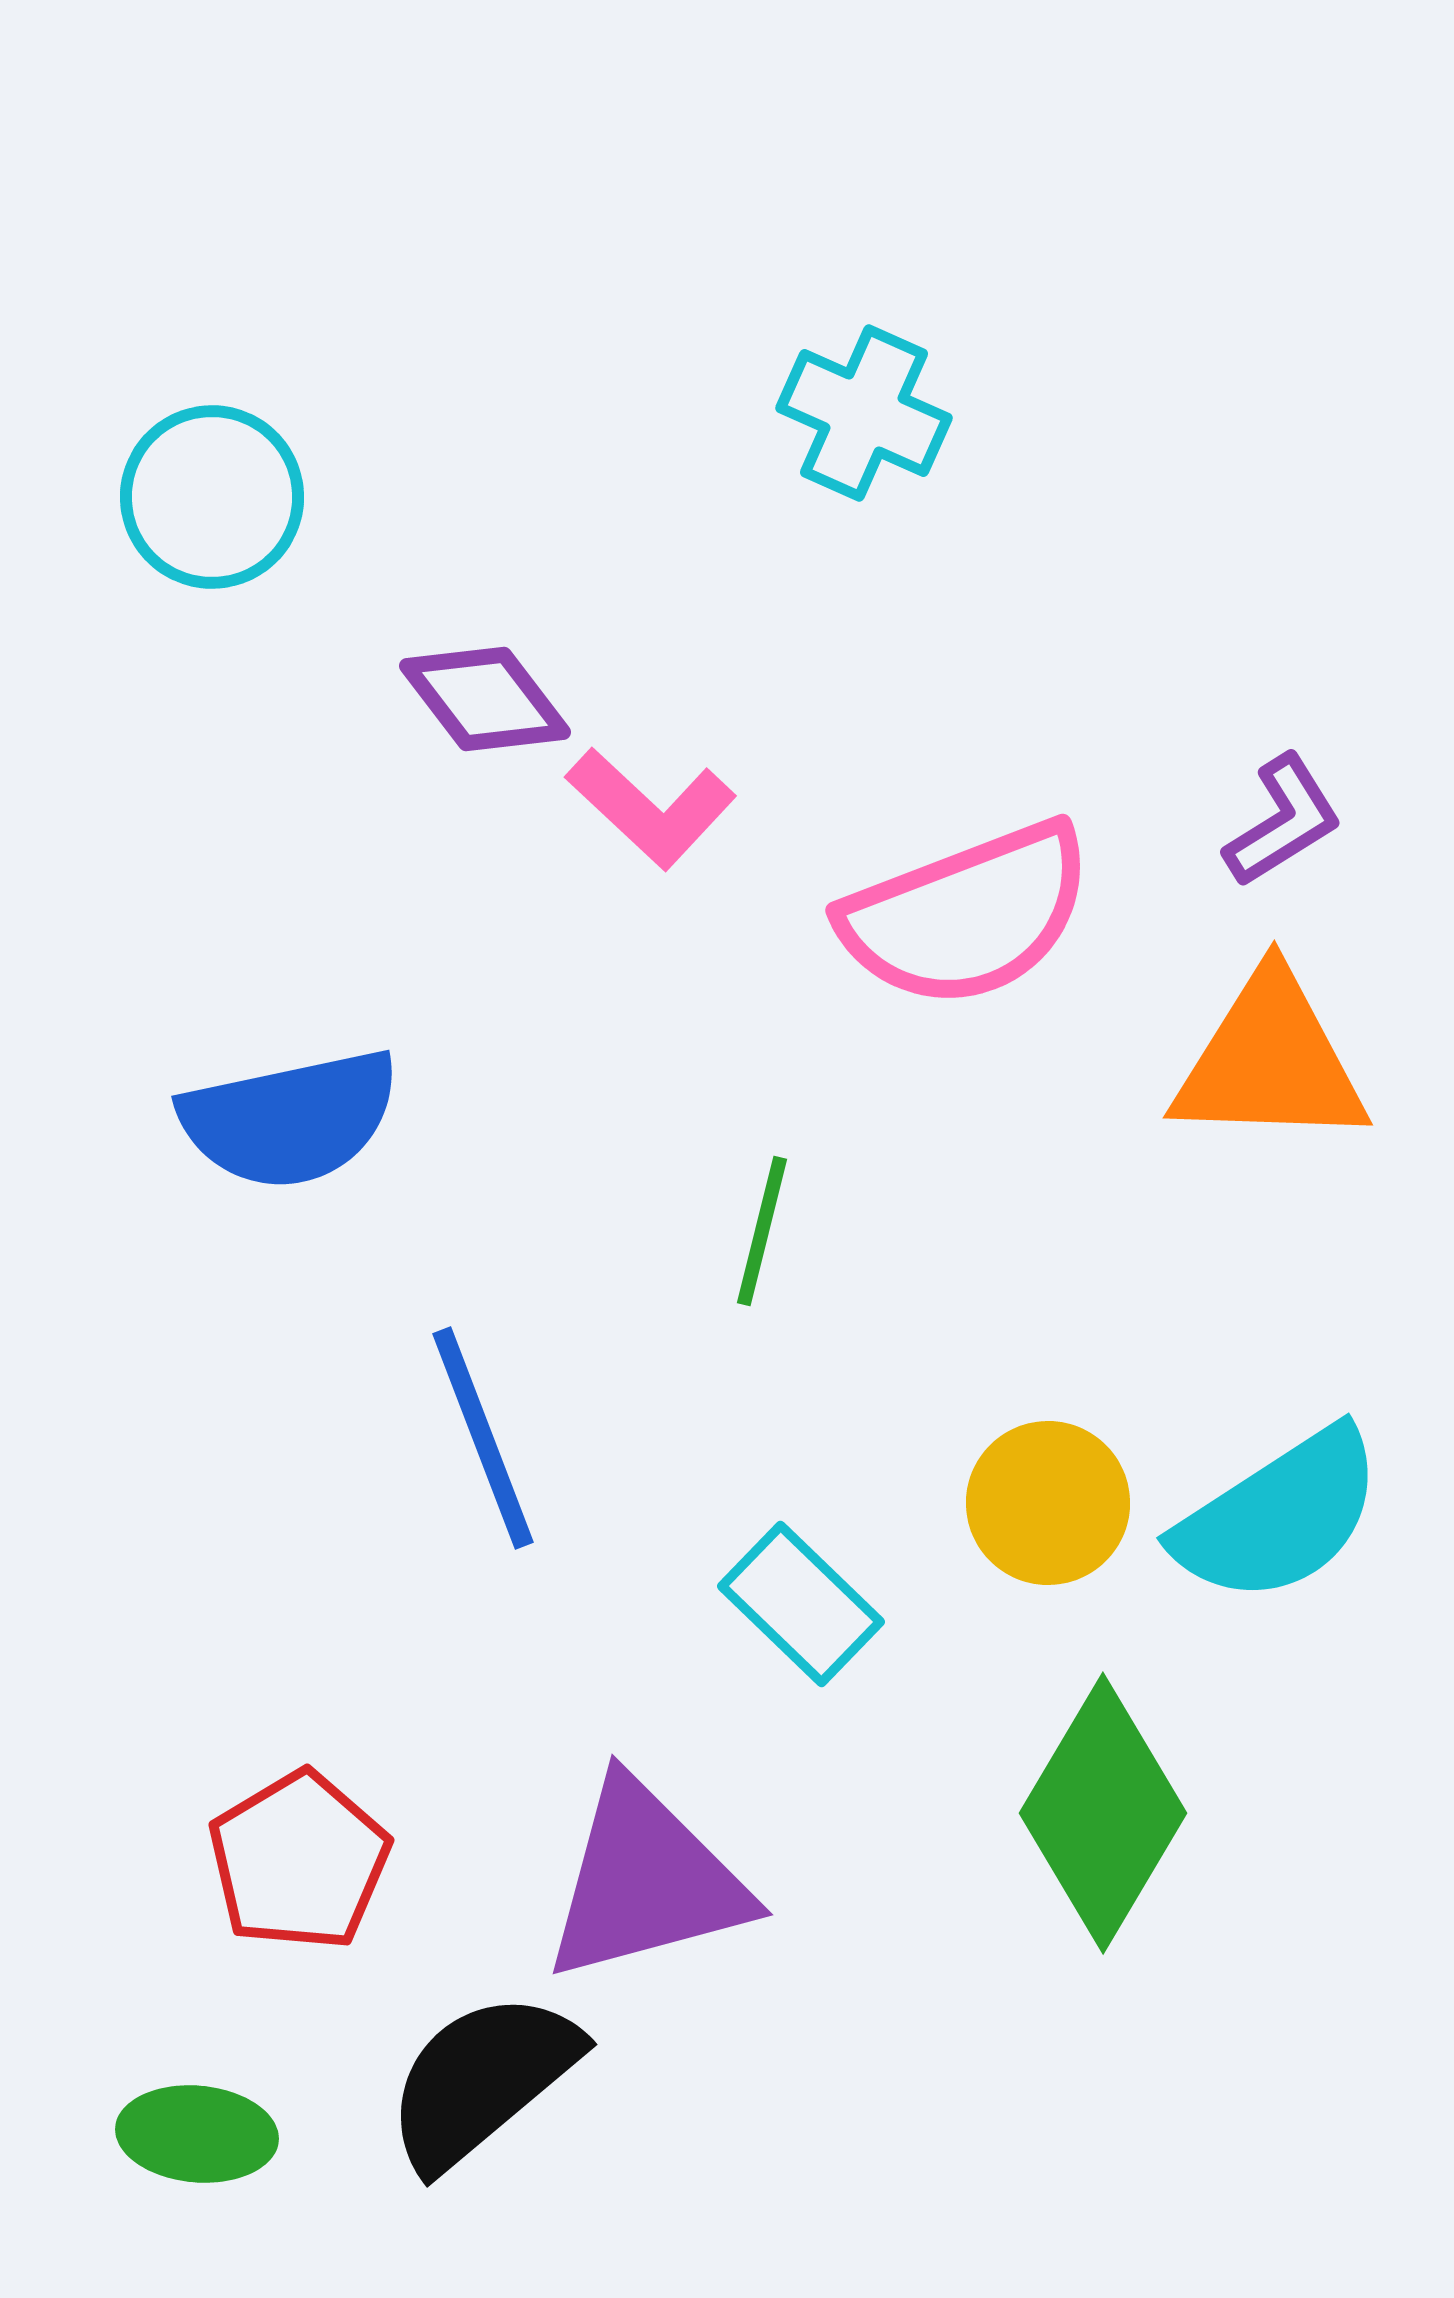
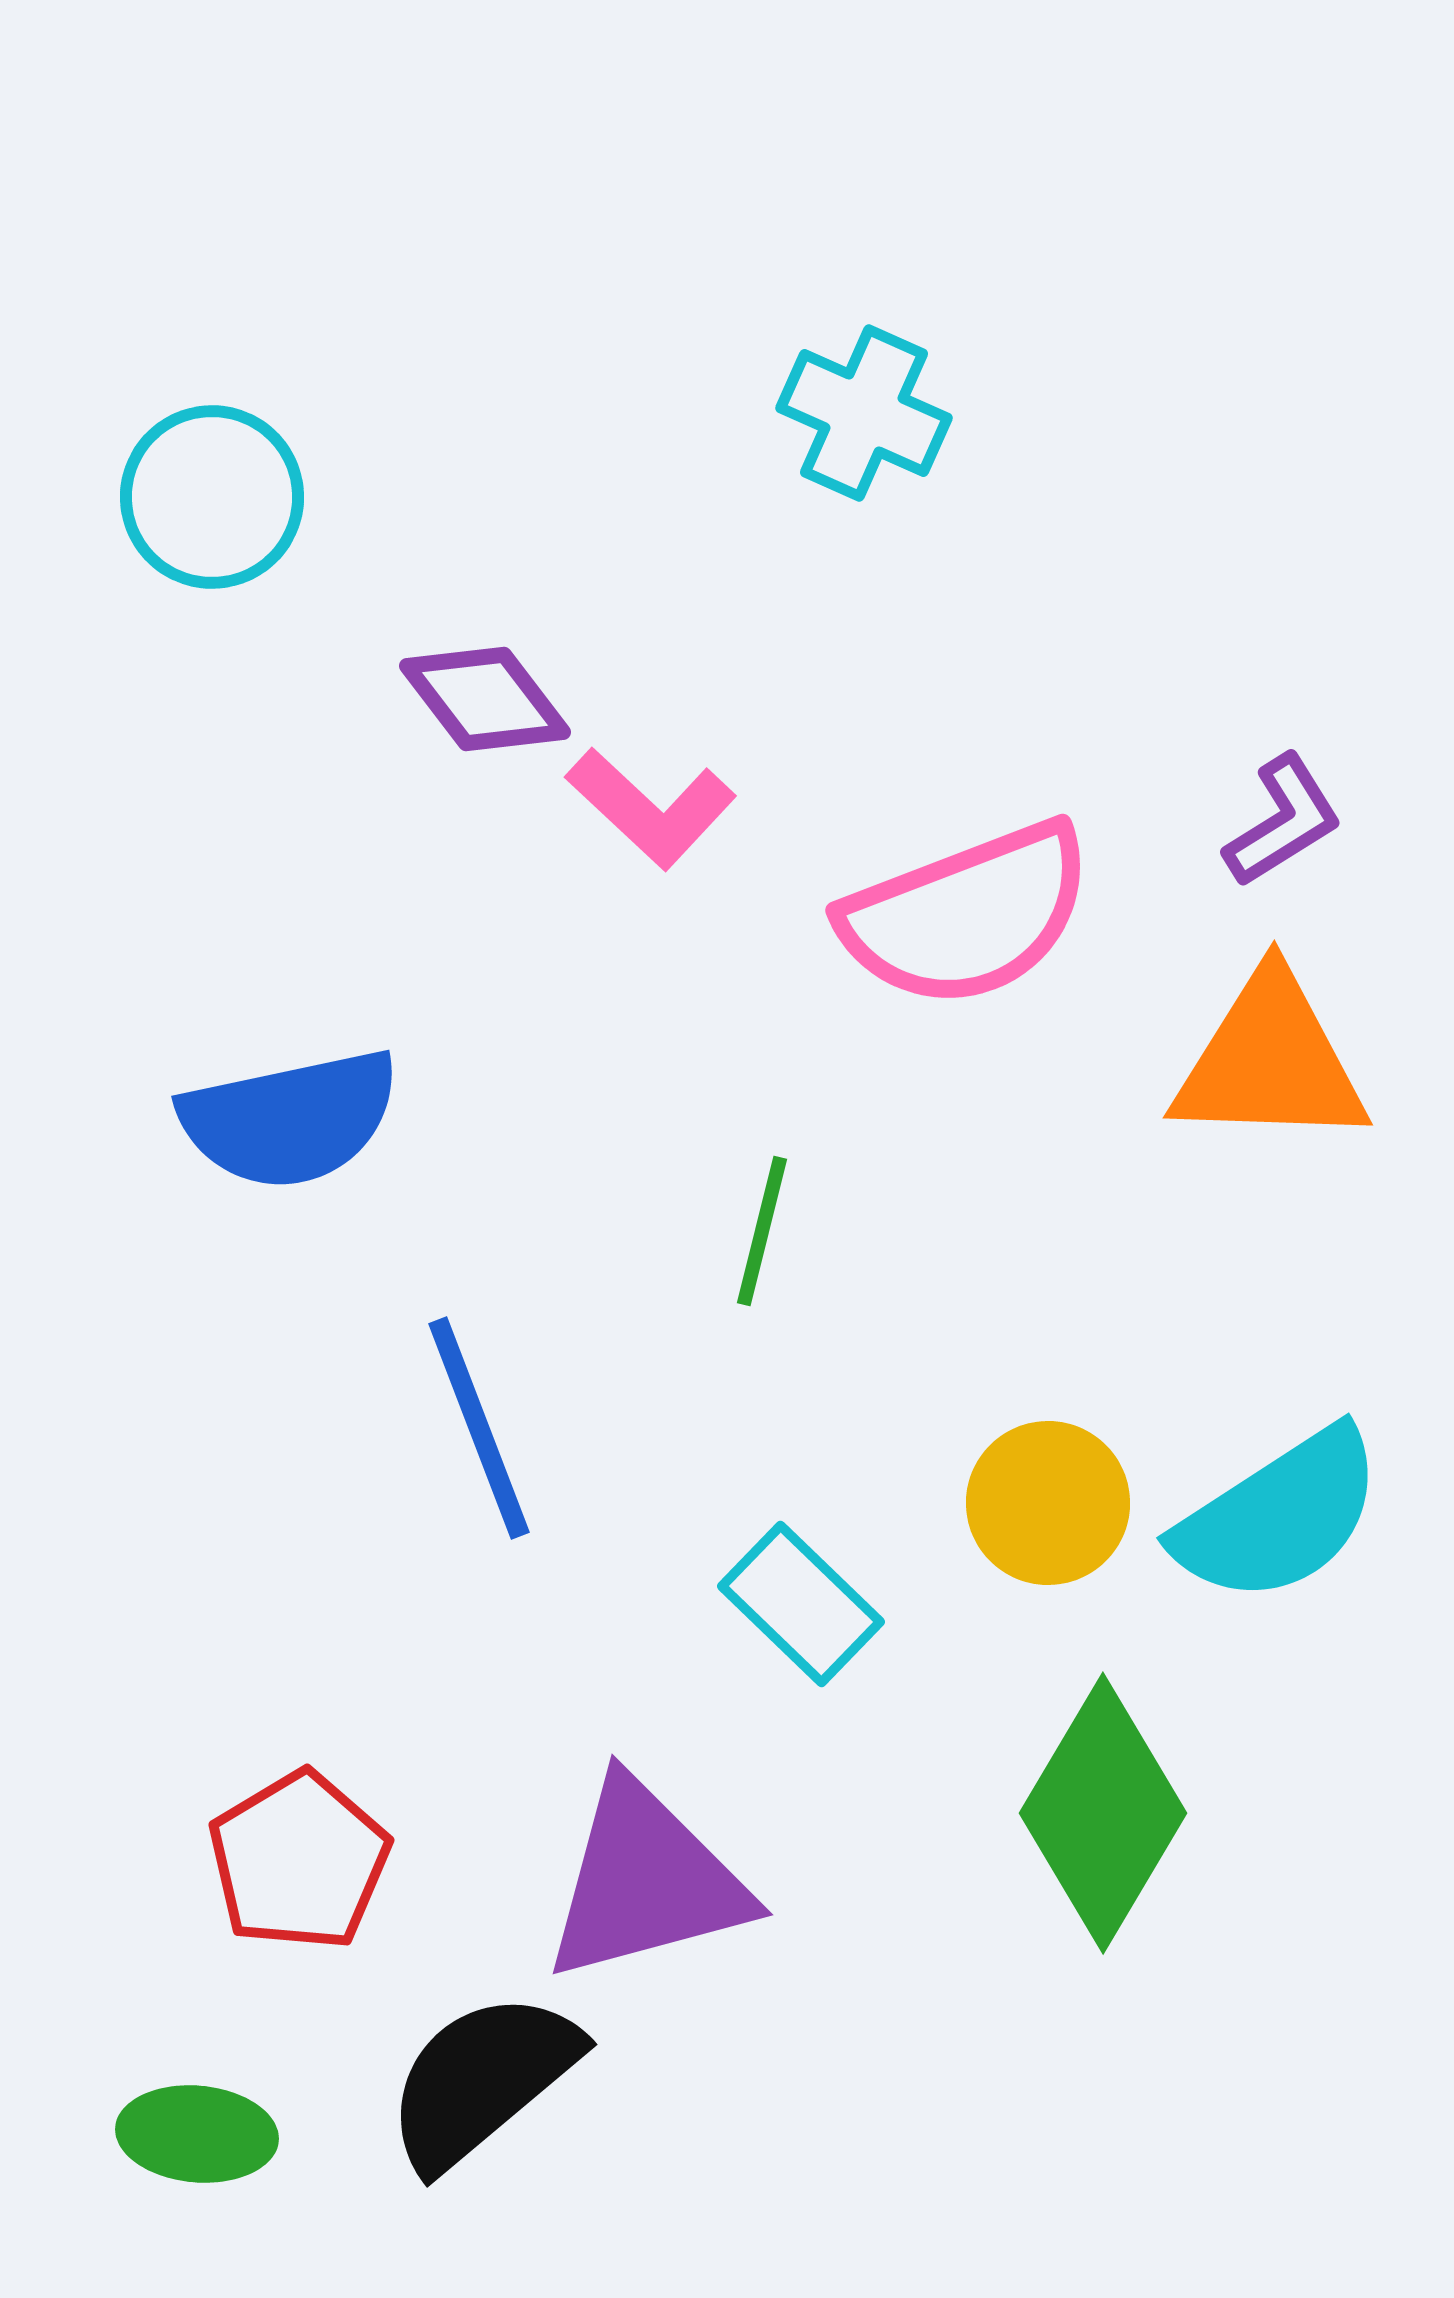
blue line: moved 4 px left, 10 px up
